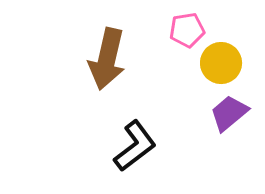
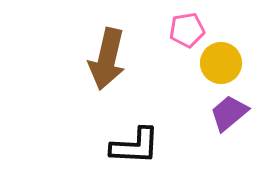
black L-shape: rotated 40 degrees clockwise
